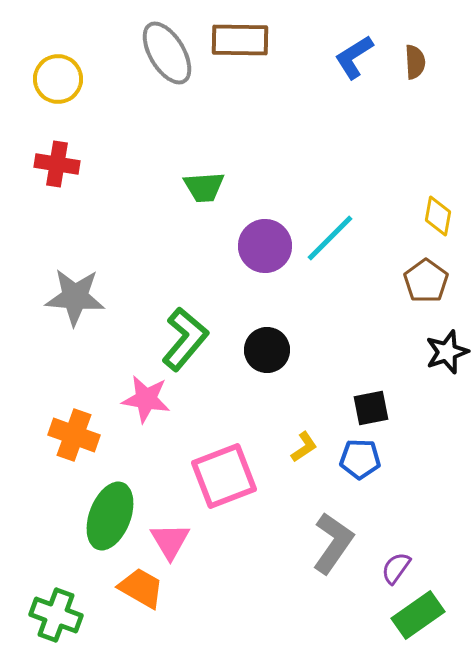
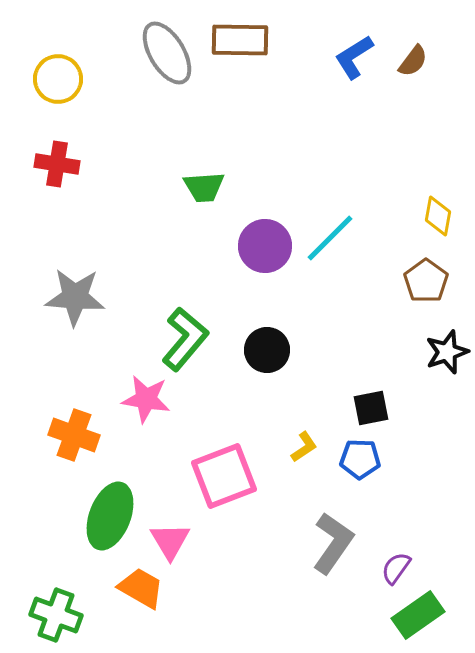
brown semicircle: moved 2 px left, 1 px up; rotated 40 degrees clockwise
